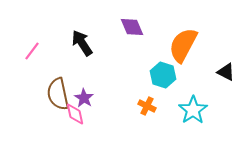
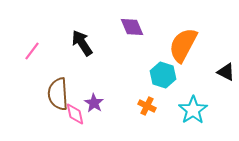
brown semicircle: rotated 8 degrees clockwise
purple star: moved 10 px right, 5 px down
